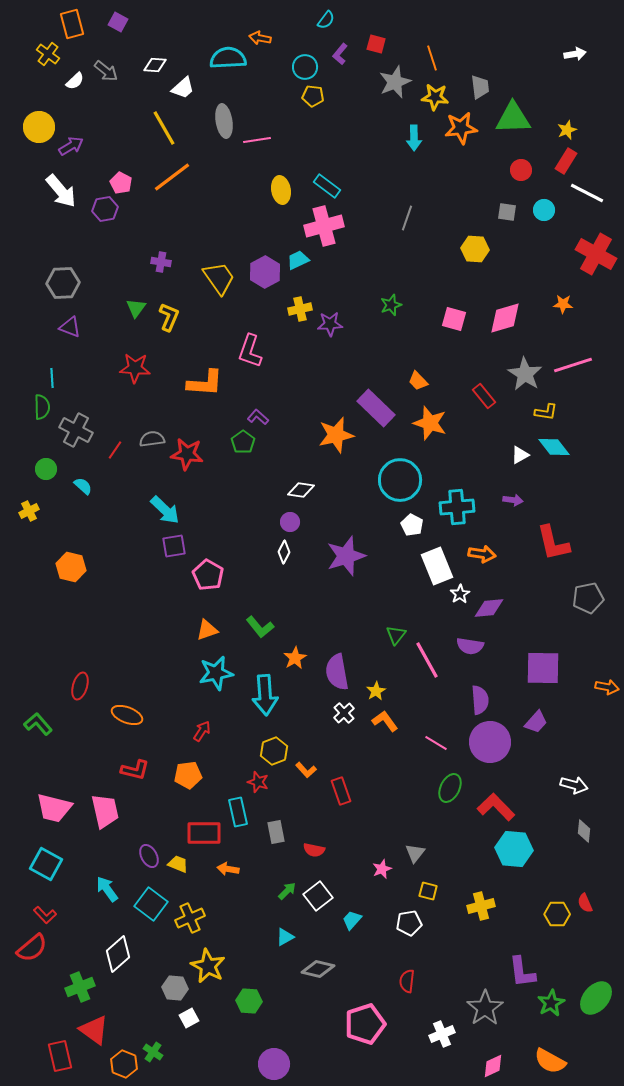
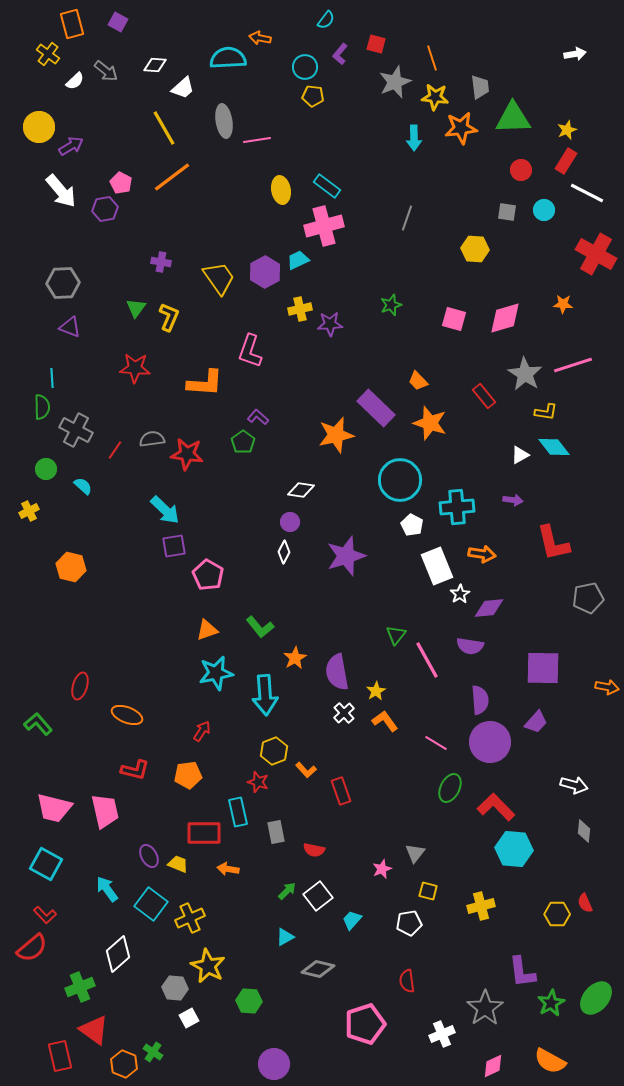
red semicircle at (407, 981): rotated 15 degrees counterclockwise
